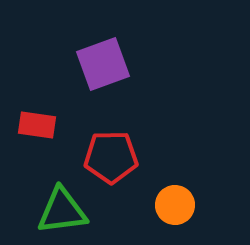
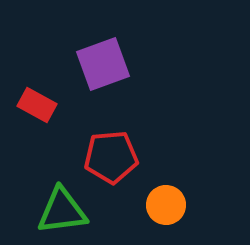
red rectangle: moved 20 px up; rotated 21 degrees clockwise
red pentagon: rotated 4 degrees counterclockwise
orange circle: moved 9 px left
